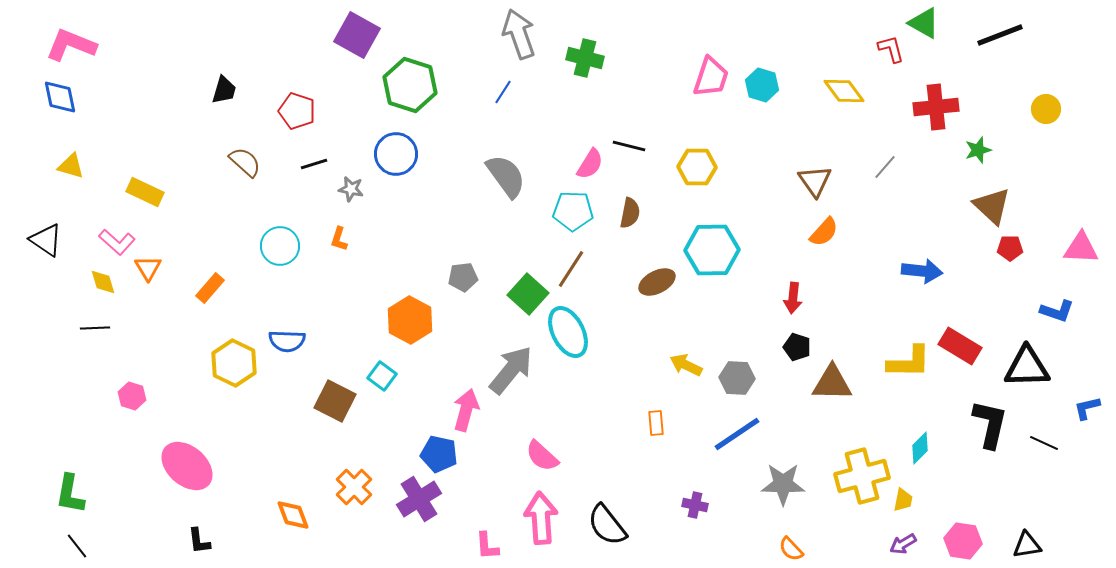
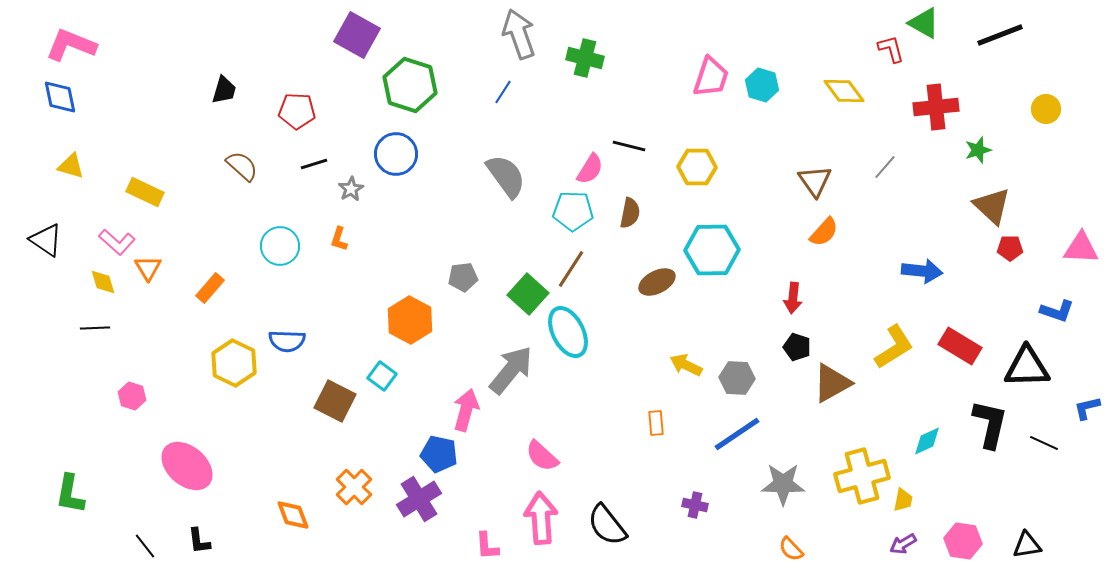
red pentagon at (297, 111): rotated 15 degrees counterclockwise
brown semicircle at (245, 162): moved 3 px left, 4 px down
pink semicircle at (590, 164): moved 5 px down
gray star at (351, 189): rotated 30 degrees clockwise
yellow L-shape at (909, 362): moved 15 px left, 15 px up; rotated 33 degrees counterclockwise
brown triangle at (832, 383): rotated 30 degrees counterclockwise
cyan diamond at (920, 448): moved 7 px right, 7 px up; rotated 20 degrees clockwise
black line at (77, 546): moved 68 px right
